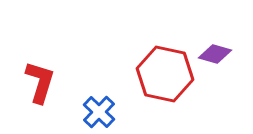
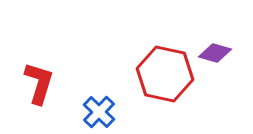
purple diamond: moved 1 px up
red L-shape: moved 1 px left, 1 px down
